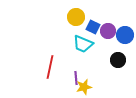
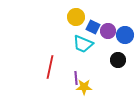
yellow star: rotated 14 degrees clockwise
